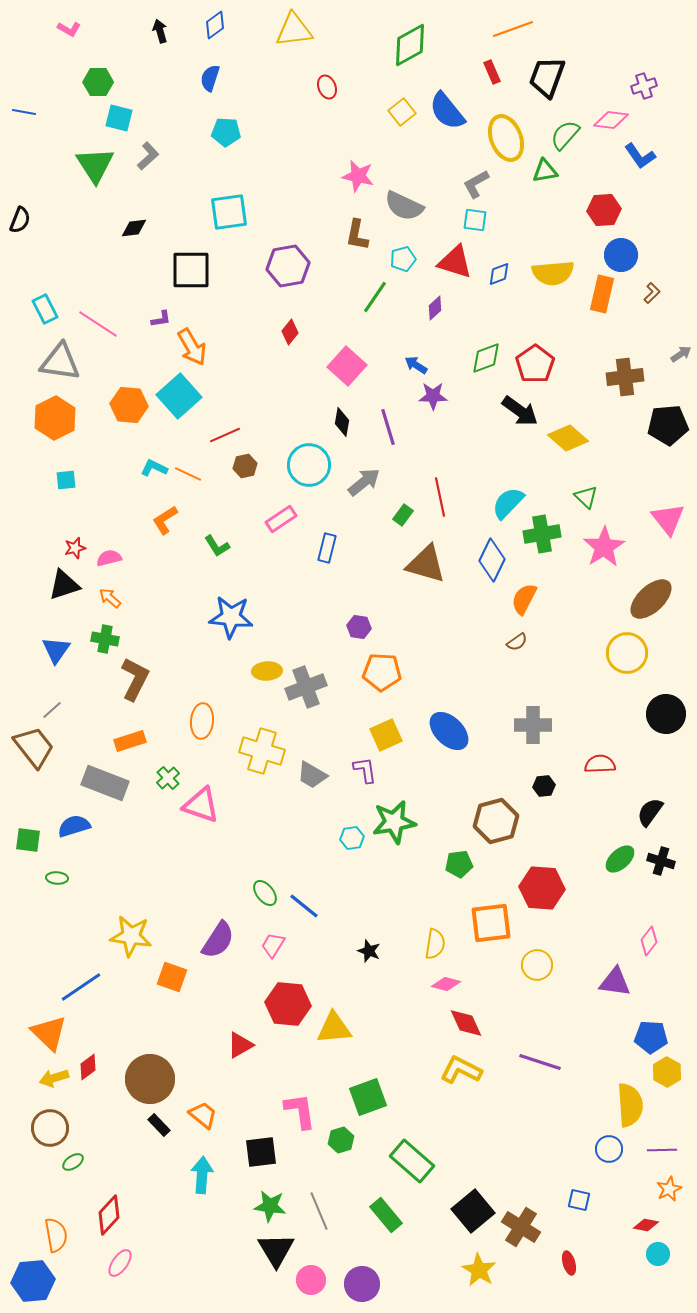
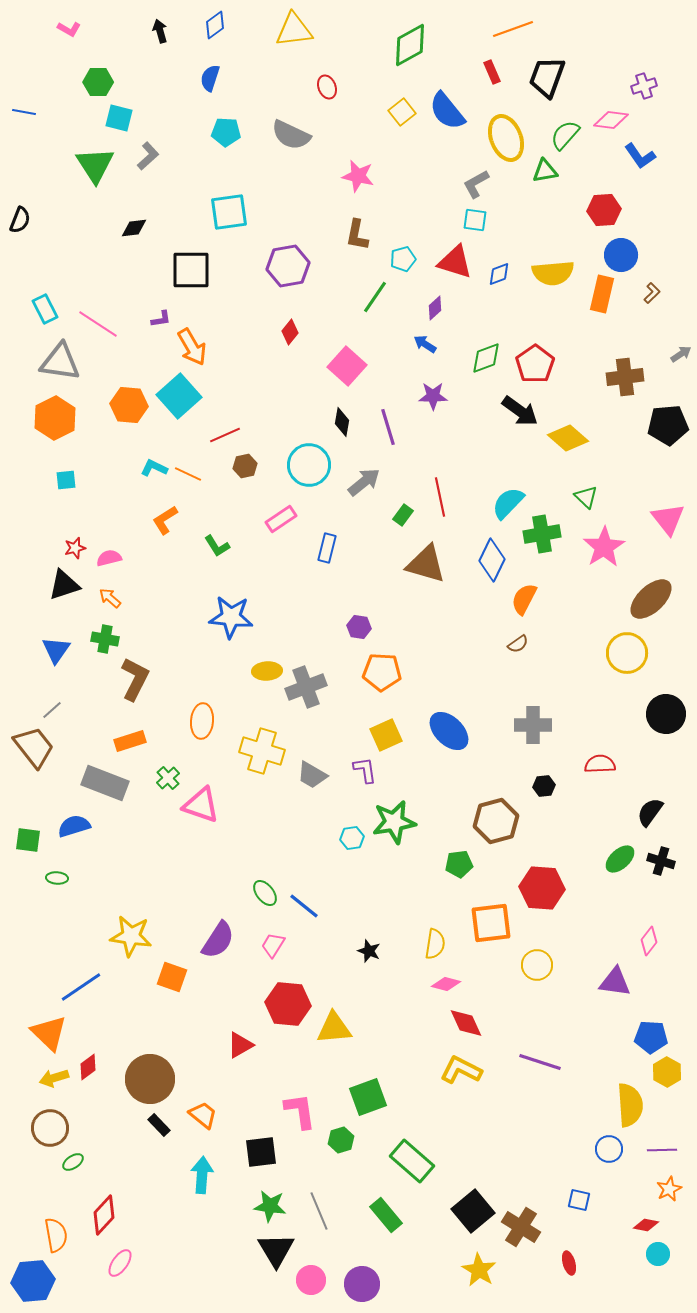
gray semicircle at (404, 206): moved 113 px left, 71 px up
blue arrow at (416, 365): moved 9 px right, 21 px up
brown semicircle at (517, 642): moved 1 px right, 2 px down
red diamond at (109, 1215): moved 5 px left
